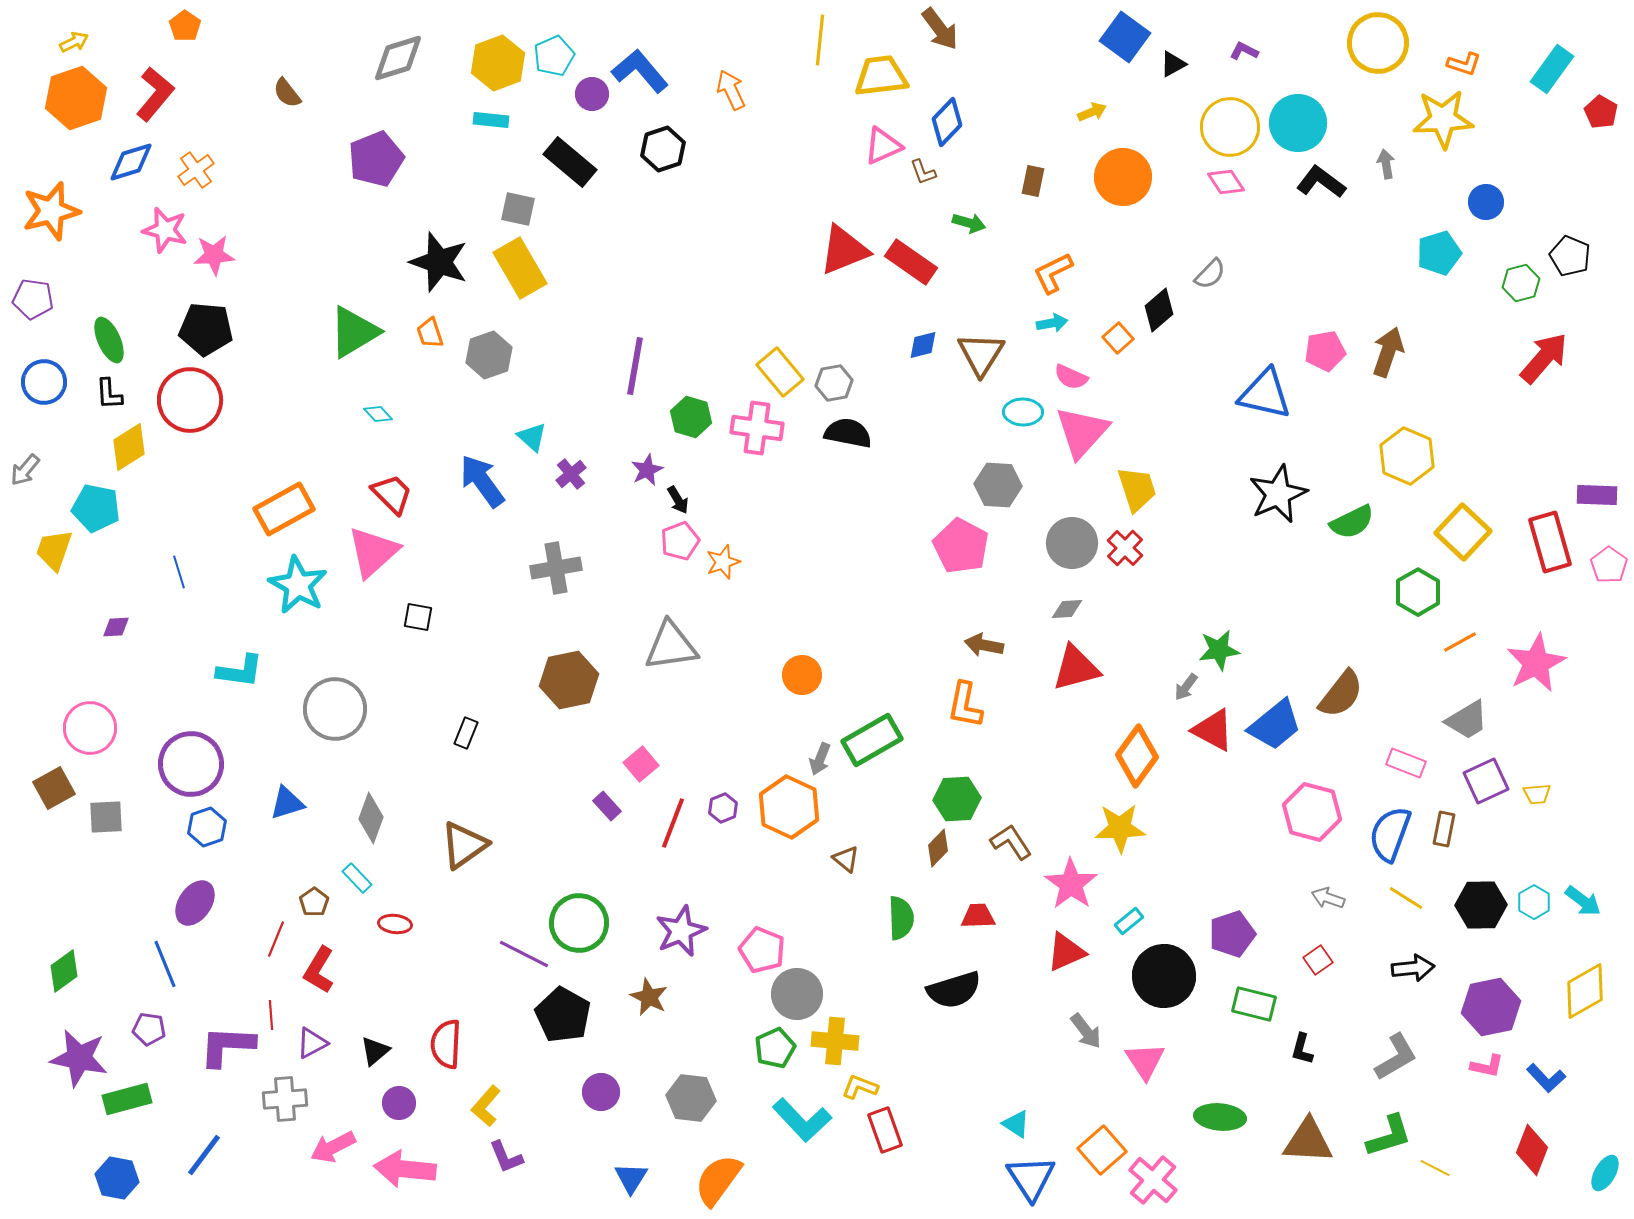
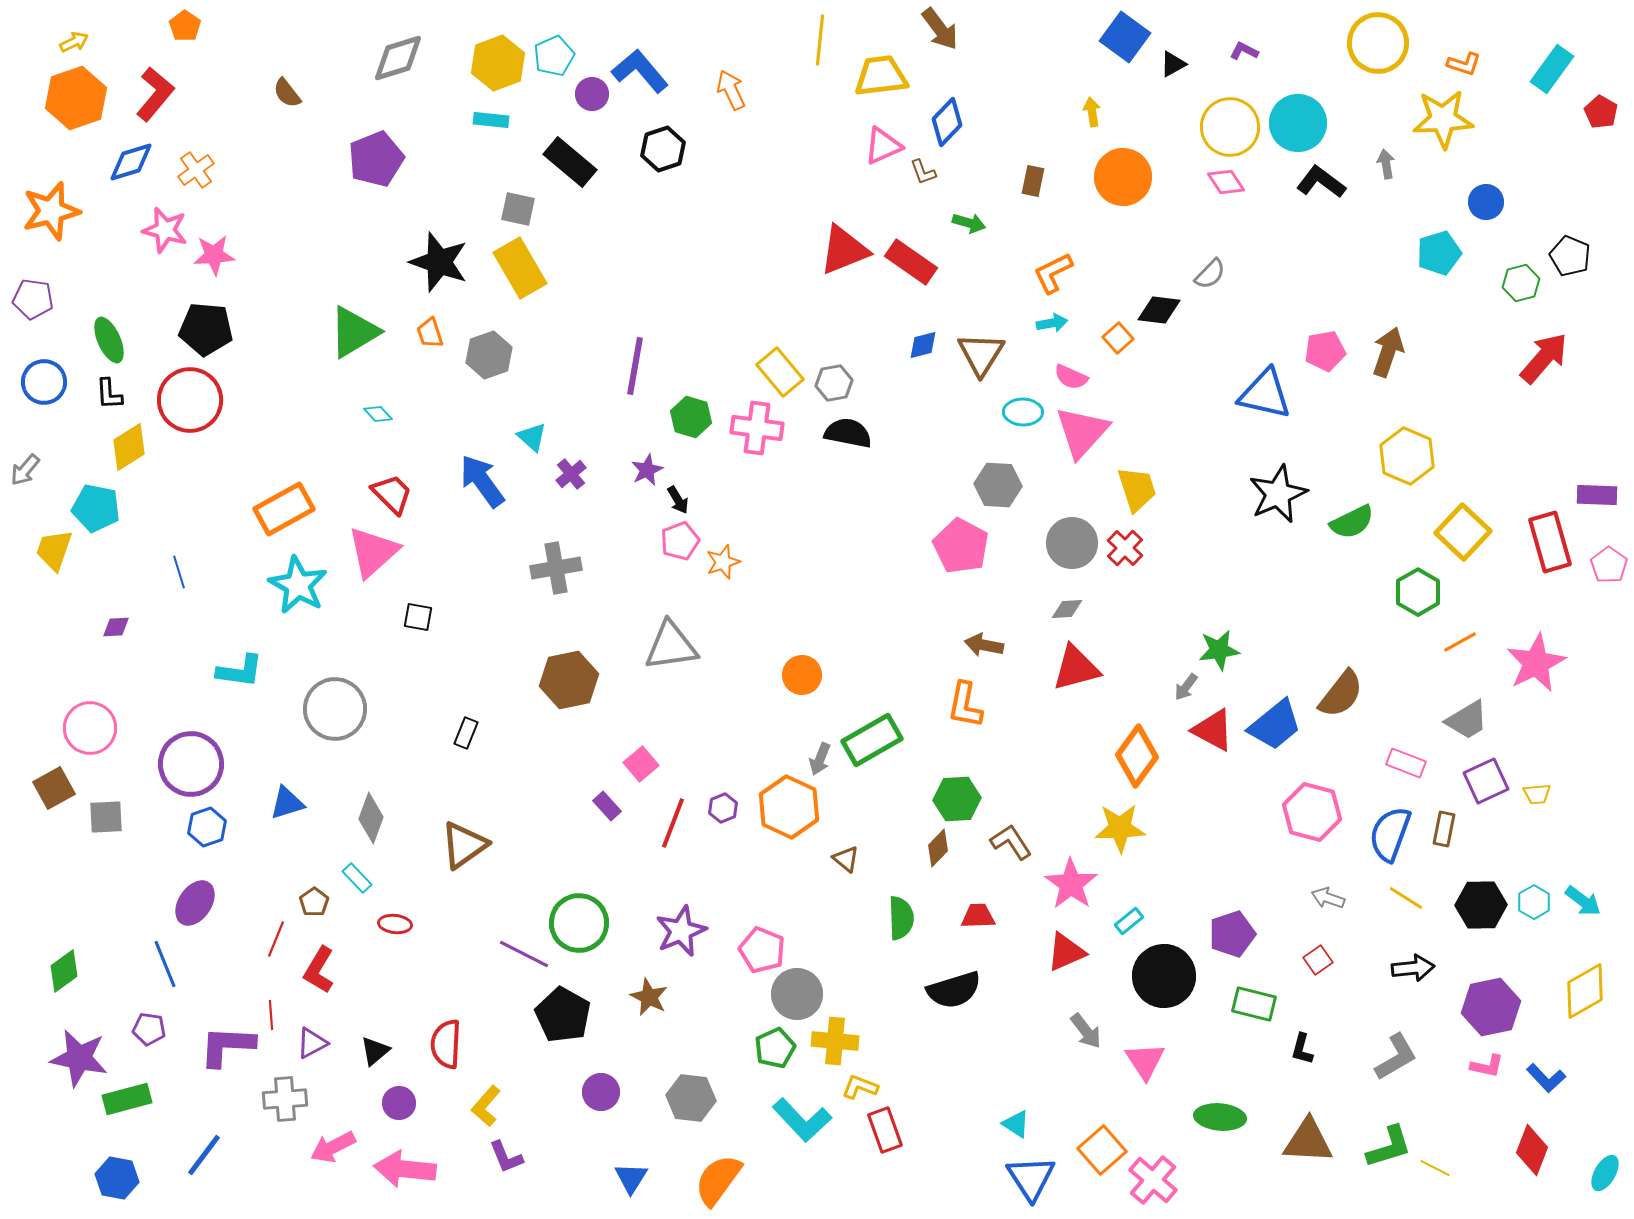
yellow arrow at (1092, 112): rotated 76 degrees counterclockwise
black diamond at (1159, 310): rotated 48 degrees clockwise
green L-shape at (1389, 1136): moved 11 px down
